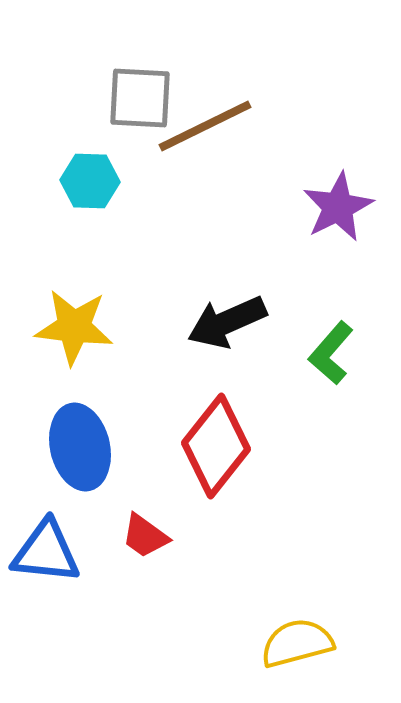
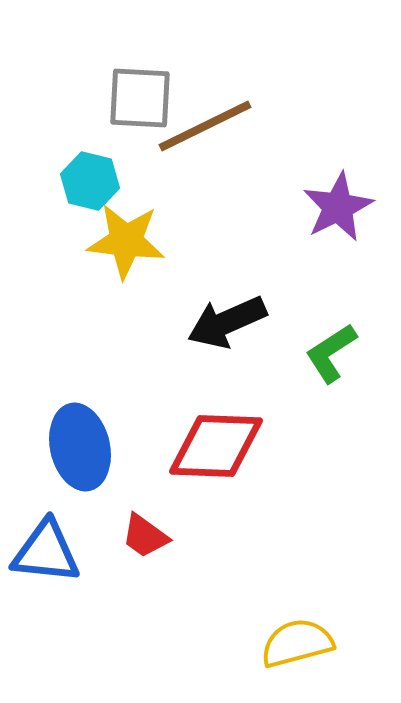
cyan hexagon: rotated 12 degrees clockwise
yellow star: moved 52 px right, 86 px up
green L-shape: rotated 16 degrees clockwise
red diamond: rotated 54 degrees clockwise
